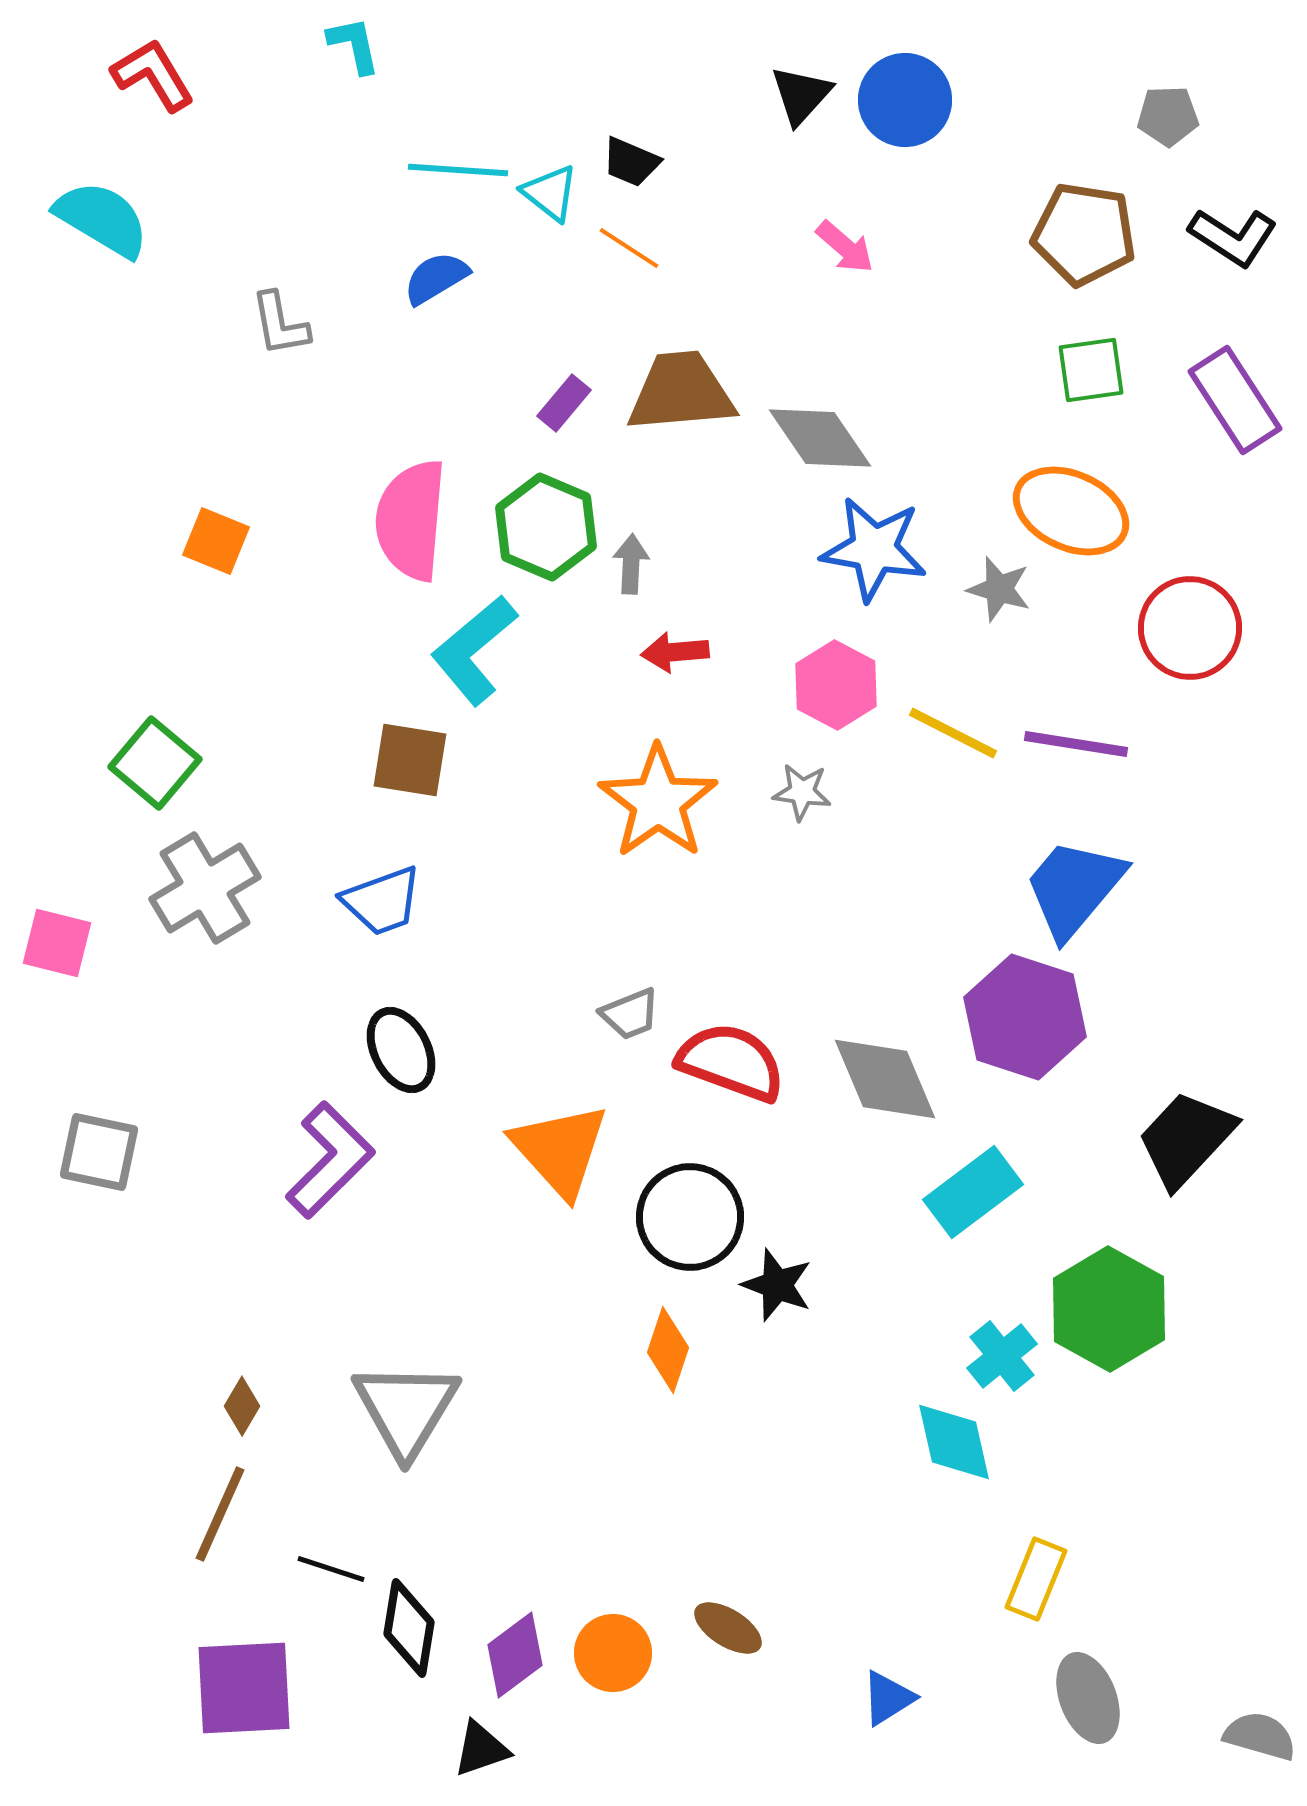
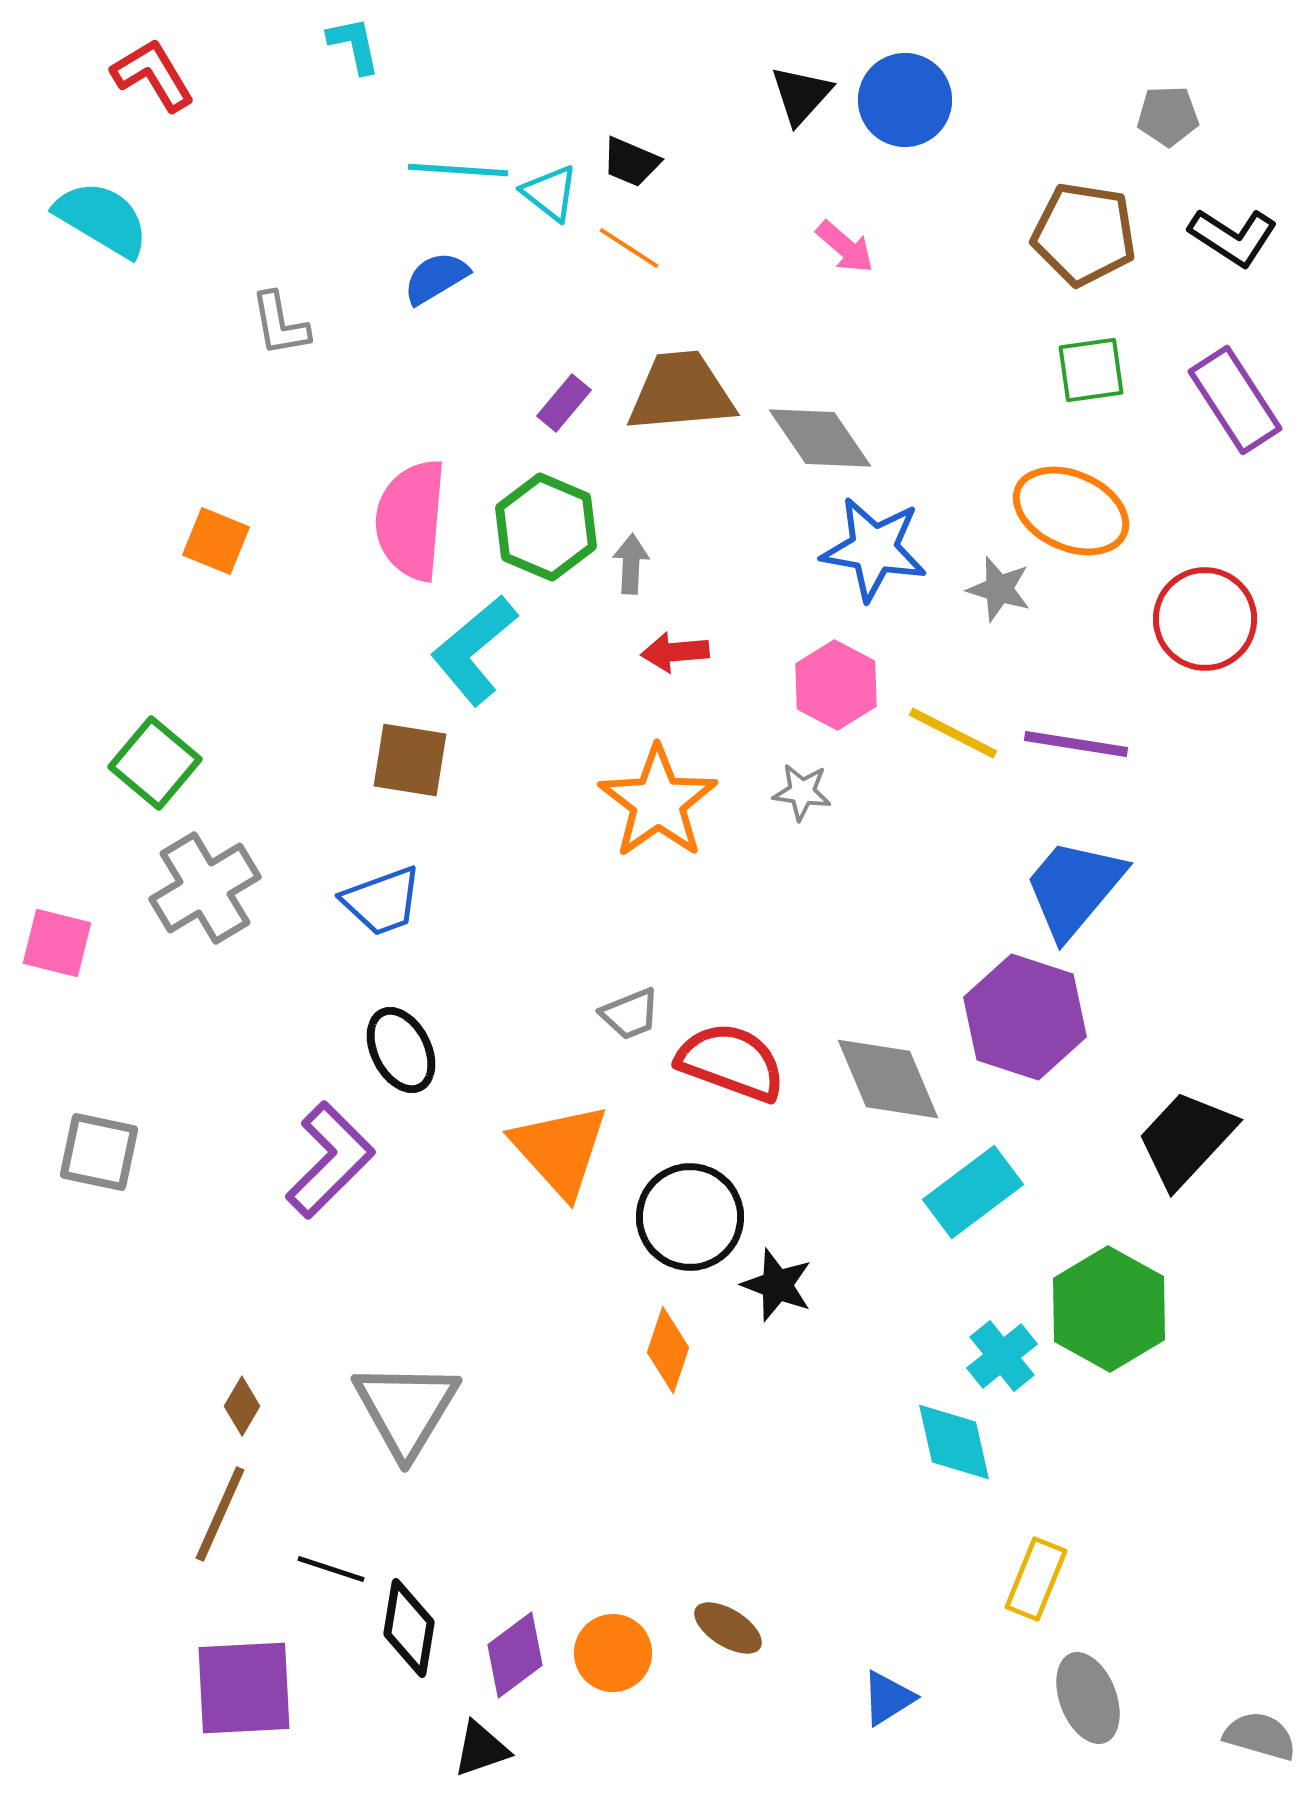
red circle at (1190, 628): moved 15 px right, 9 px up
gray diamond at (885, 1079): moved 3 px right
